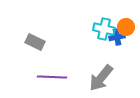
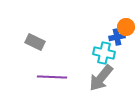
cyan cross: moved 24 px down
